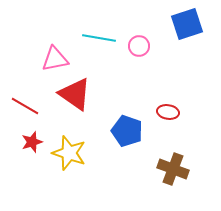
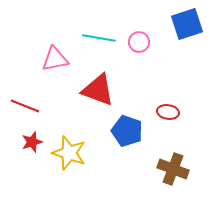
pink circle: moved 4 px up
red triangle: moved 23 px right, 4 px up; rotated 15 degrees counterclockwise
red line: rotated 8 degrees counterclockwise
